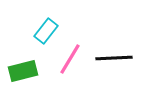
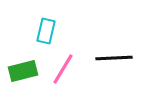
cyan rectangle: rotated 25 degrees counterclockwise
pink line: moved 7 px left, 10 px down
